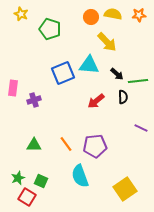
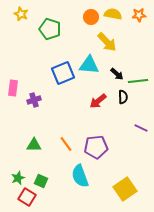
red arrow: moved 2 px right
purple pentagon: moved 1 px right, 1 px down
